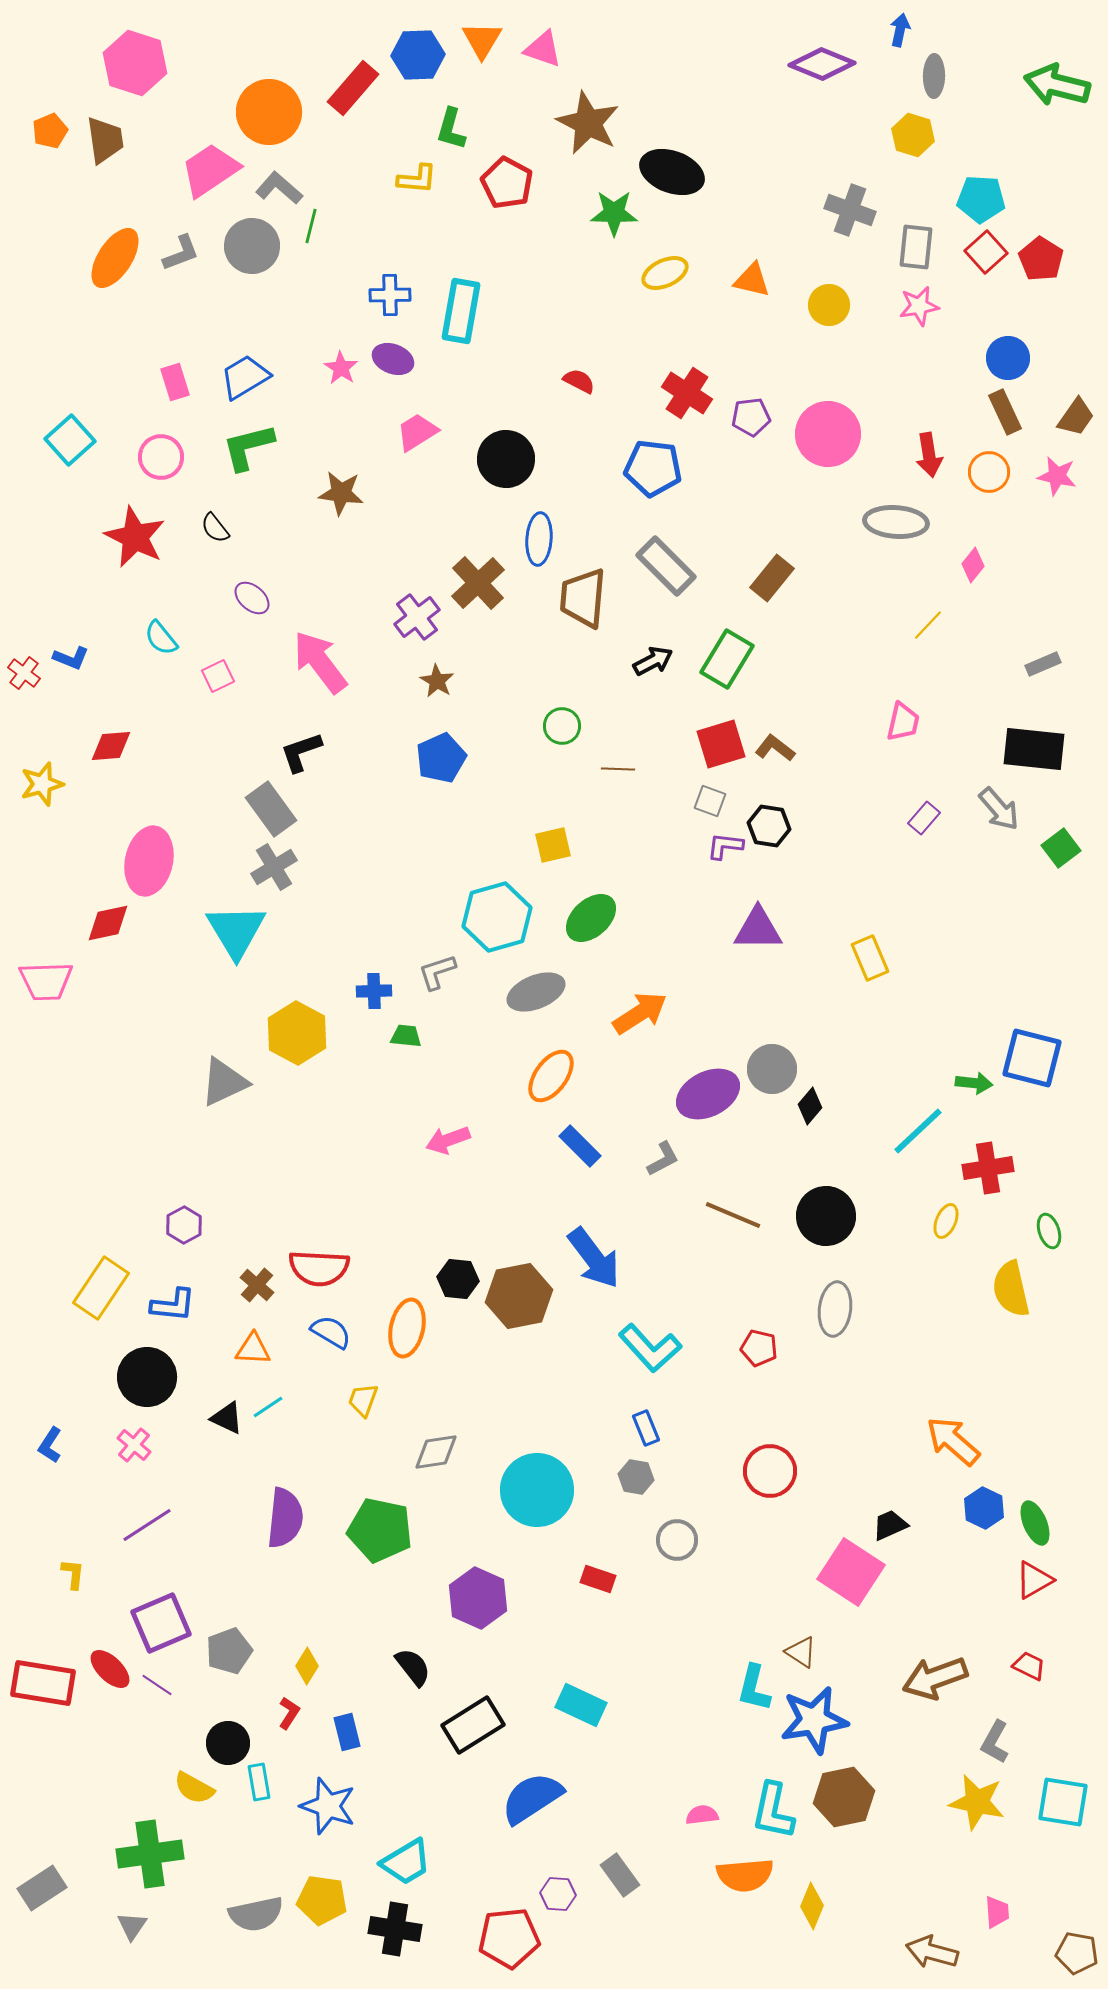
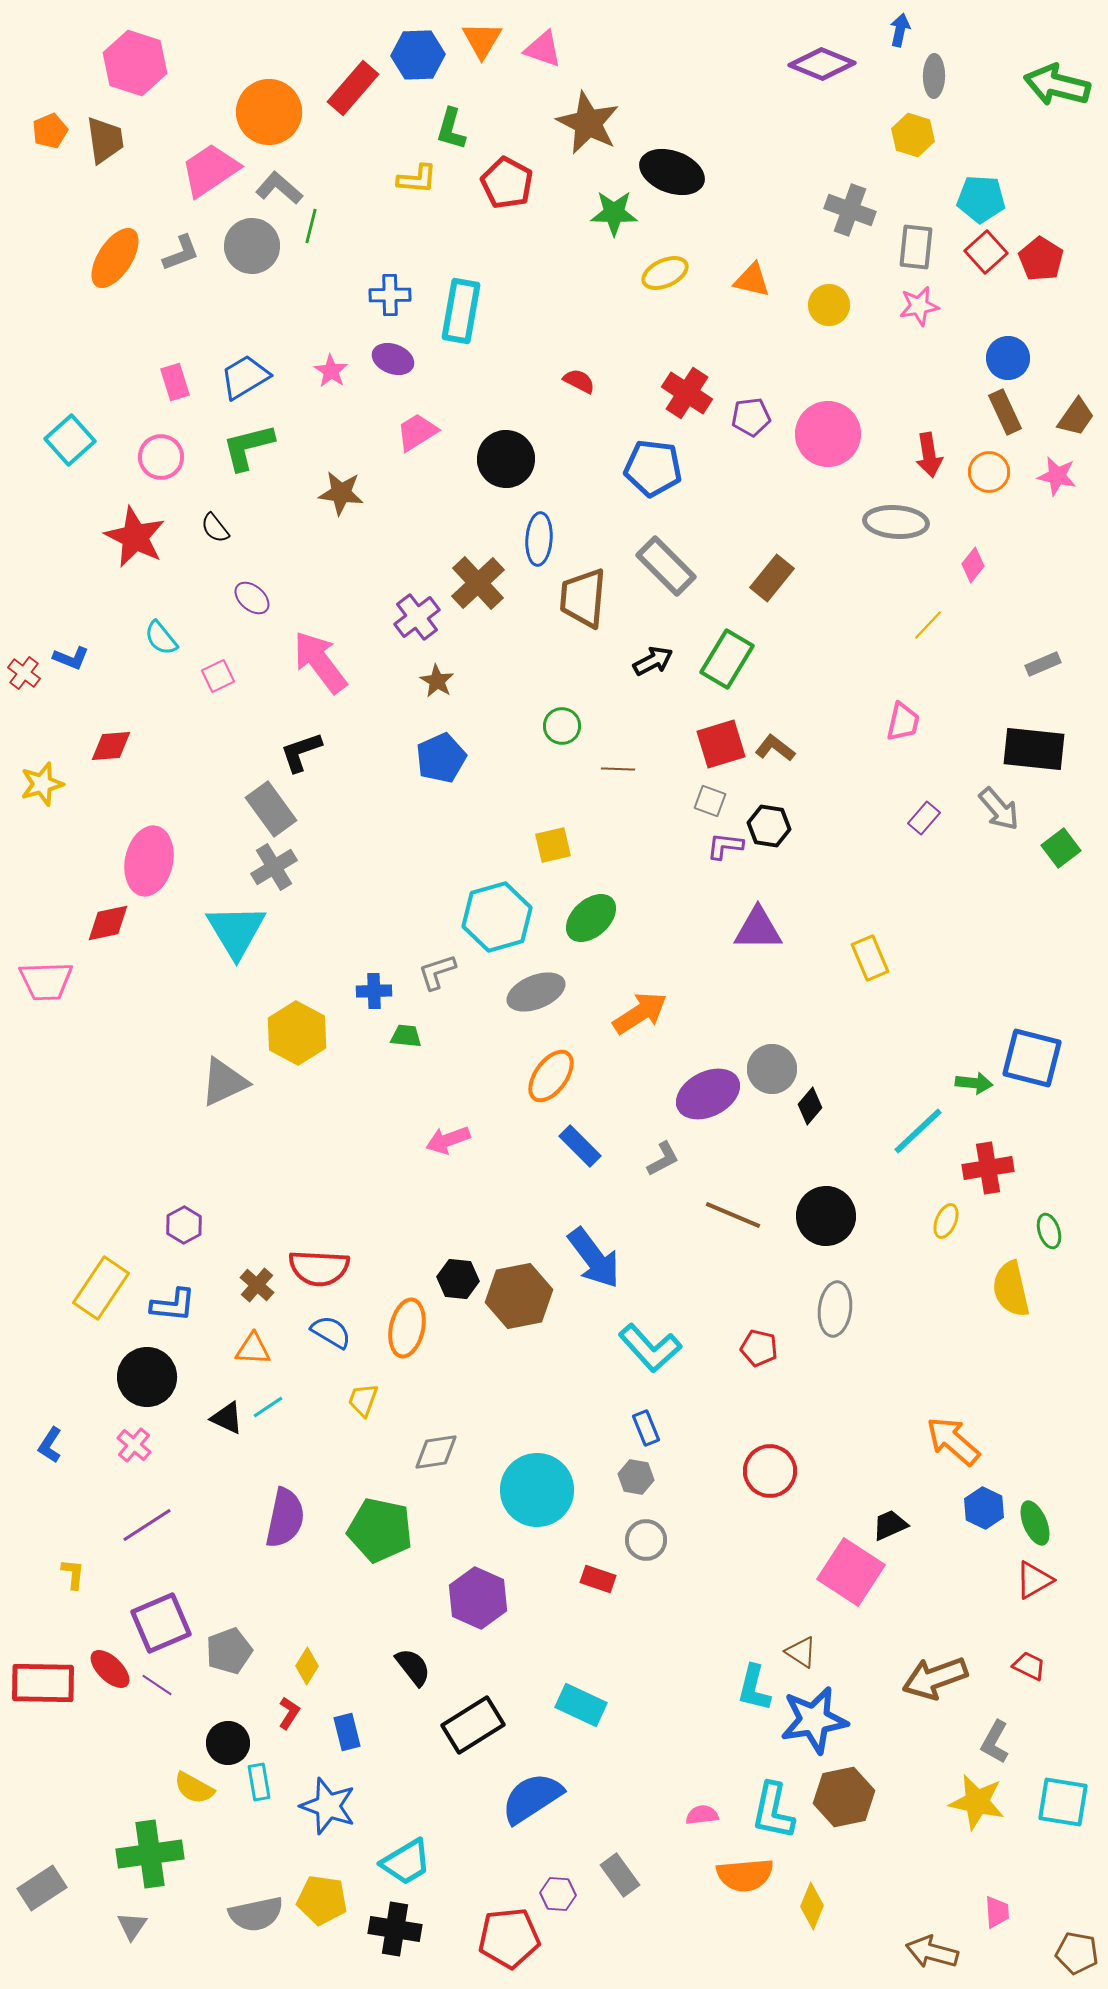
pink star at (341, 368): moved 10 px left, 3 px down
purple semicircle at (285, 1518): rotated 6 degrees clockwise
gray circle at (677, 1540): moved 31 px left
red rectangle at (43, 1683): rotated 8 degrees counterclockwise
